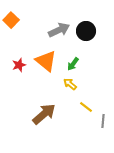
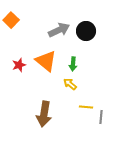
green arrow: rotated 32 degrees counterclockwise
yellow line: rotated 32 degrees counterclockwise
brown arrow: rotated 140 degrees clockwise
gray line: moved 2 px left, 4 px up
